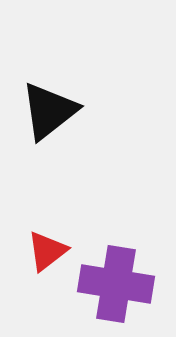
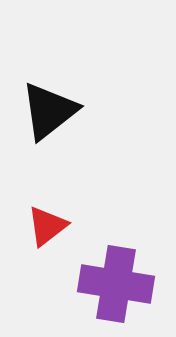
red triangle: moved 25 px up
